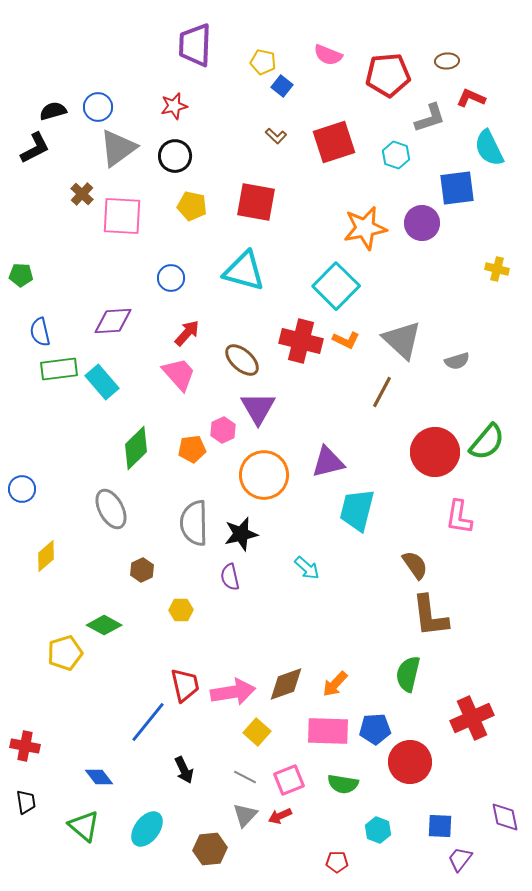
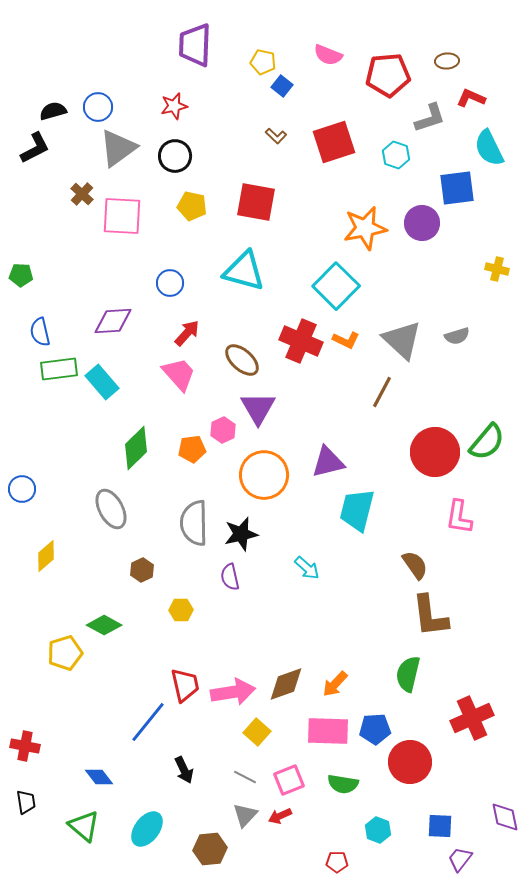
blue circle at (171, 278): moved 1 px left, 5 px down
red cross at (301, 341): rotated 9 degrees clockwise
gray semicircle at (457, 361): moved 25 px up
